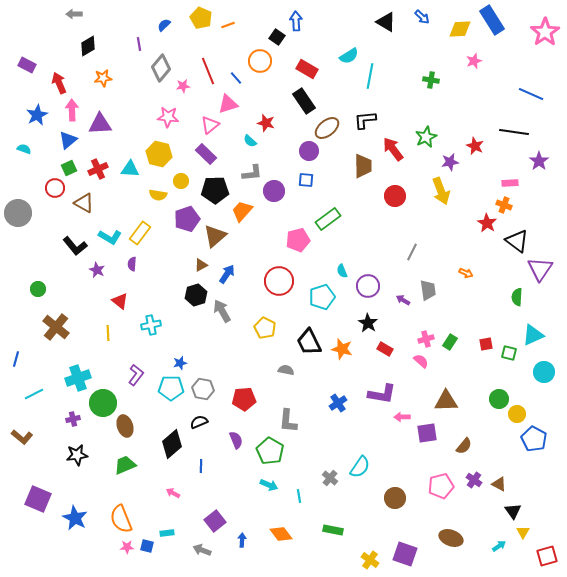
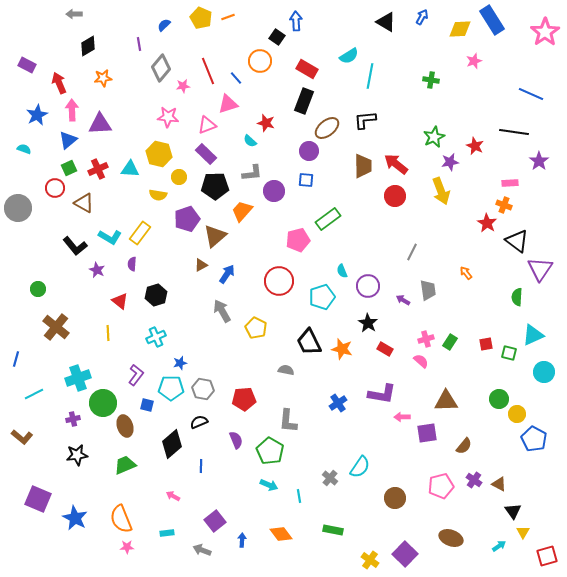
blue arrow at (422, 17): rotated 105 degrees counterclockwise
orange line at (228, 25): moved 8 px up
black rectangle at (304, 101): rotated 55 degrees clockwise
pink triangle at (210, 125): moved 3 px left; rotated 18 degrees clockwise
green star at (426, 137): moved 8 px right
red arrow at (393, 149): moved 3 px right, 15 px down; rotated 15 degrees counterclockwise
yellow circle at (181, 181): moved 2 px left, 4 px up
black pentagon at (215, 190): moved 4 px up
gray circle at (18, 213): moved 5 px up
orange arrow at (466, 273): rotated 152 degrees counterclockwise
black hexagon at (196, 295): moved 40 px left
cyan cross at (151, 325): moved 5 px right, 12 px down; rotated 12 degrees counterclockwise
yellow pentagon at (265, 328): moved 9 px left
pink arrow at (173, 493): moved 3 px down
blue square at (147, 546): moved 141 px up
purple square at (405, 554): rotated 25 degrees clockwise
